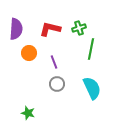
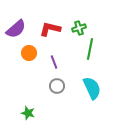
purple semicircle: rotated 45 degrees clockwise
green line: moved 1 px left
gray circle: moved 2 px down
